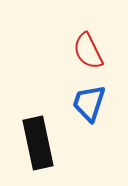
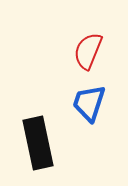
red semicircle: rotated 48 degrees clockwise
